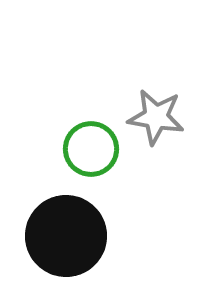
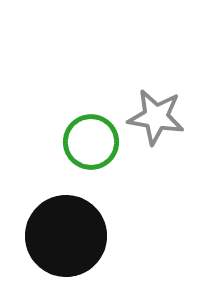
green circle: moved 7 px up
